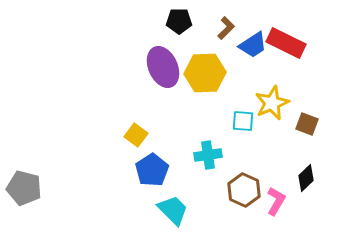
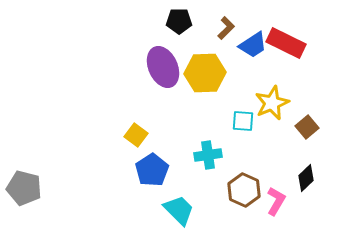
brown square: moved 3 px down; rotated 30 degrees clockwise
cyan trapezoid: moved 6 px right
